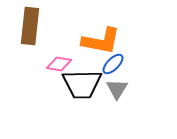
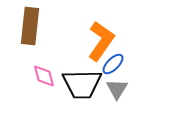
orange L-shape: rotated 66 degrees counterclockwise
pink diamond: moved 15 px left, 12 px down; rotated 65 degrees clockwise
